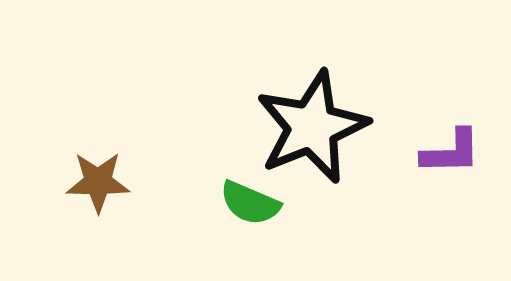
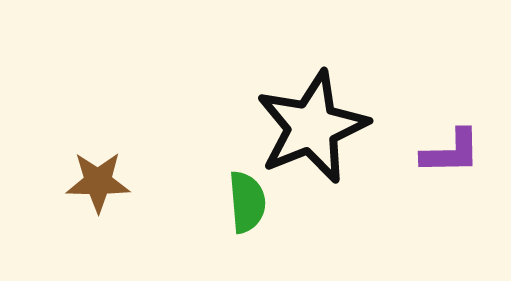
green semicircle: moved 3 px left, 1 px up; rotated 118 degrees counterclockwise
